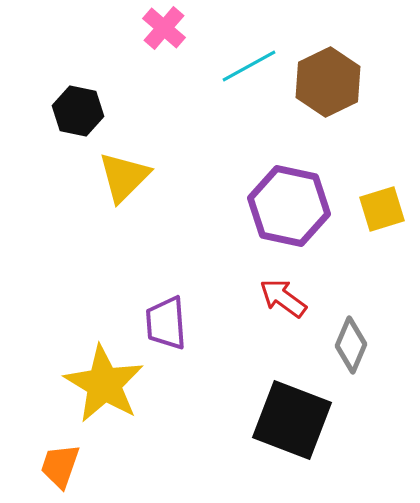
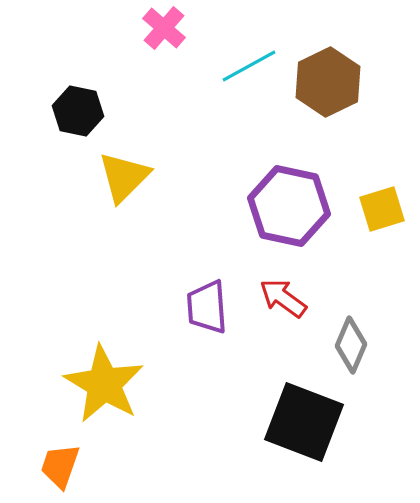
purple trapezoid: moved 41 px right, 16 px up
black square: moved 12 px right, 2 px down
